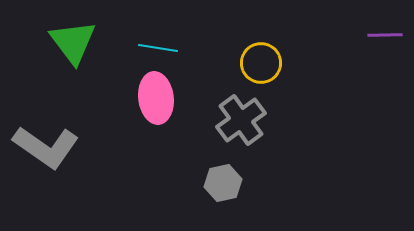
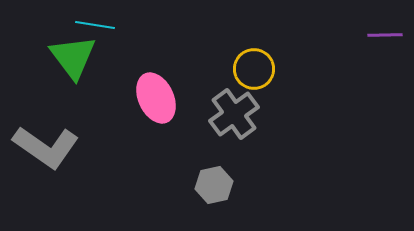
green triangle: moved 15 px down
cyan line: moved 63 px left, 23 px up
yellow circle: moved 7 px left, 6 px down
pink ellipse: rotated 18 degrees counterclockwise
gray cross: moved 7 px left, 6 px up
gray hexagon: moved 9 px left, 2 px down
